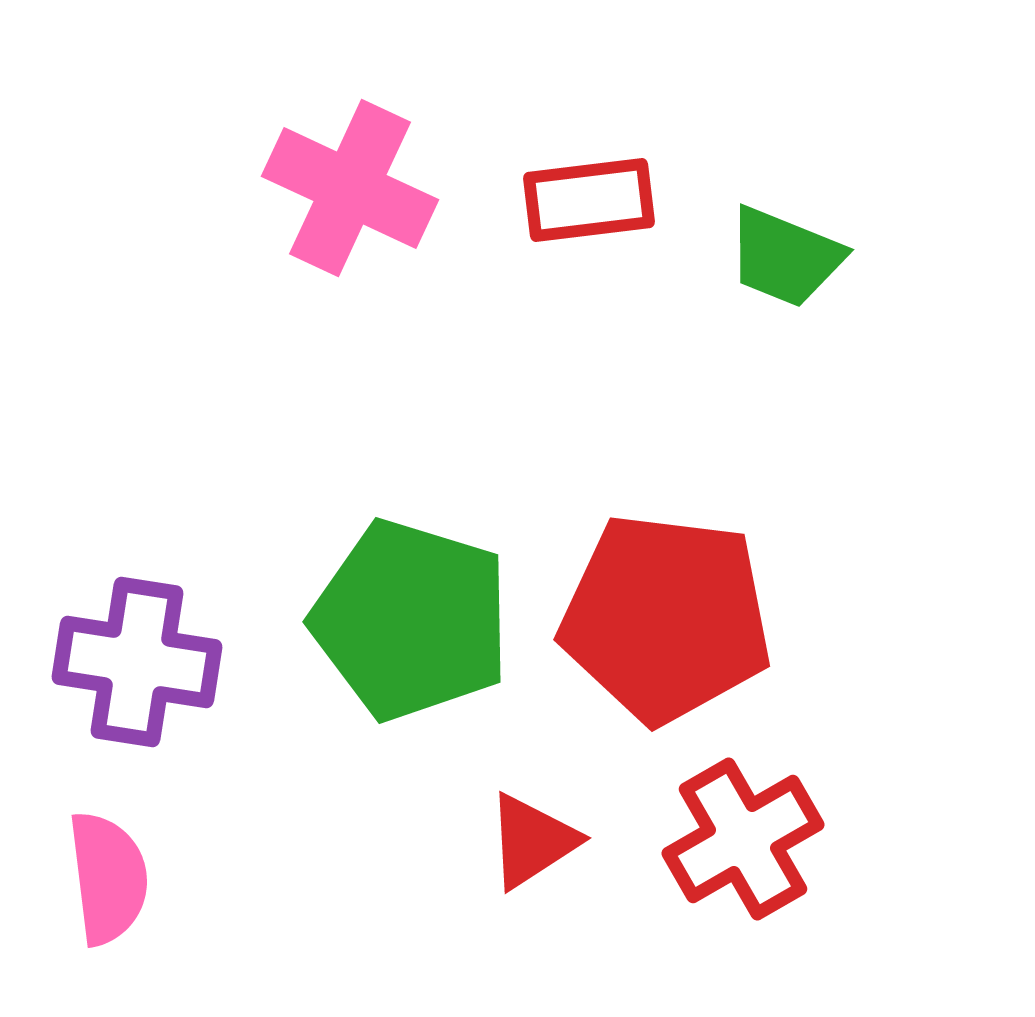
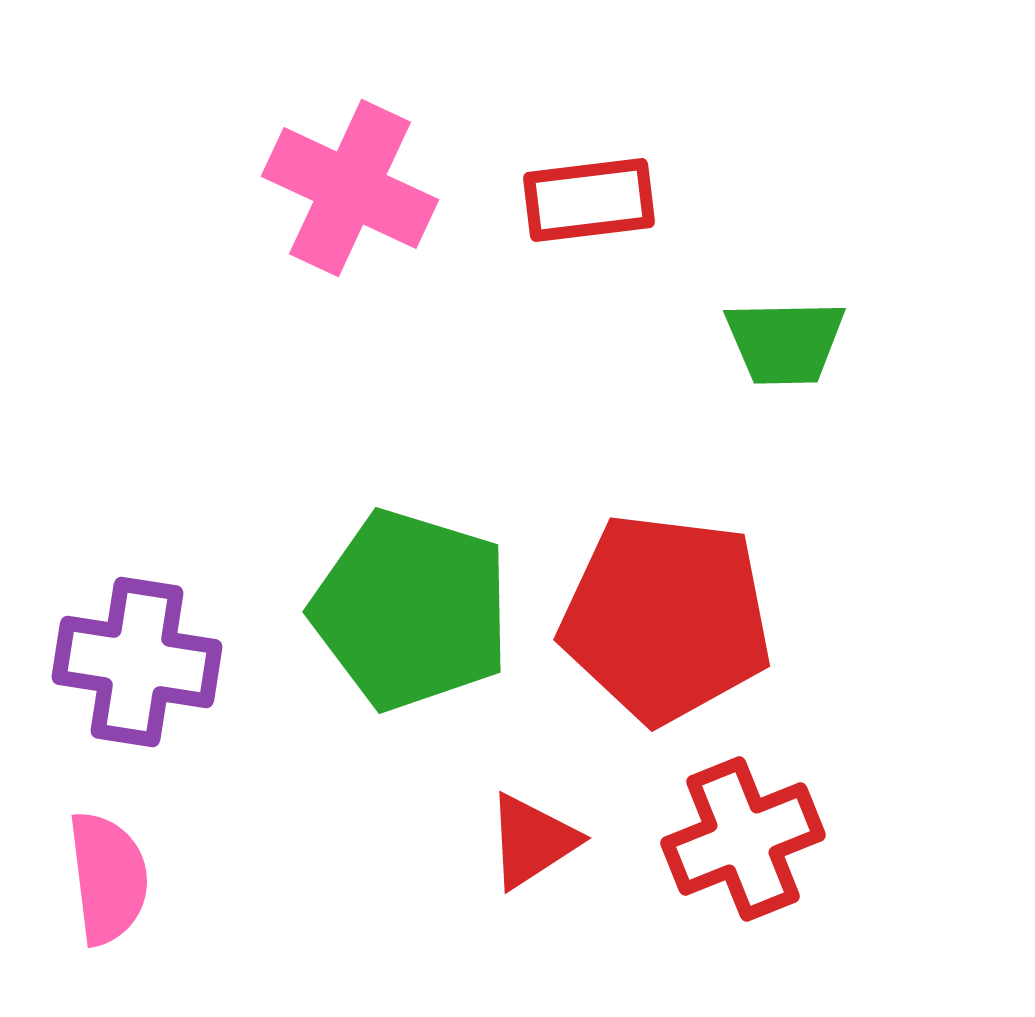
green trapezoid: moved 85 px down; rotated 23 degrees counterclockwise
green pentagon: moved 10 px up
red cross: rotated 8 degrees clockwise
